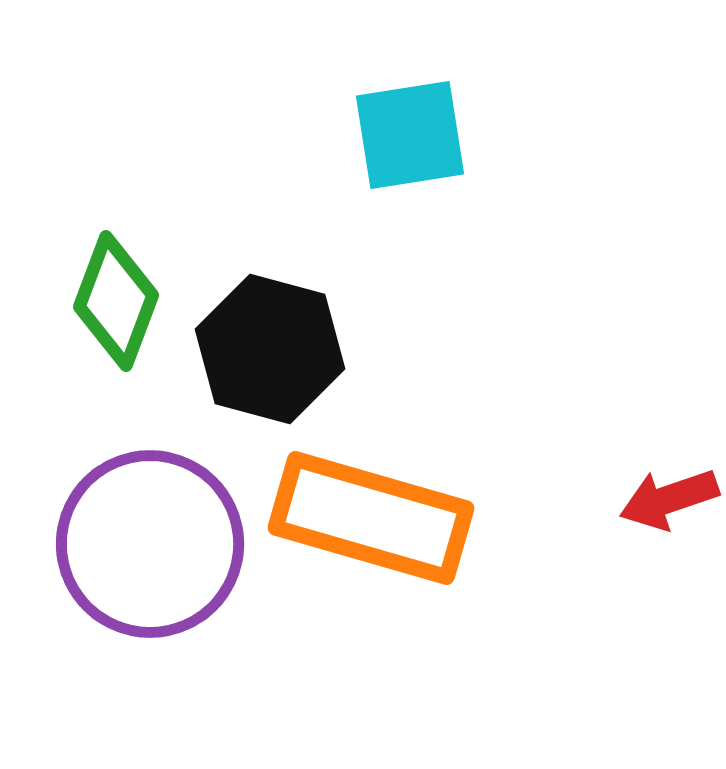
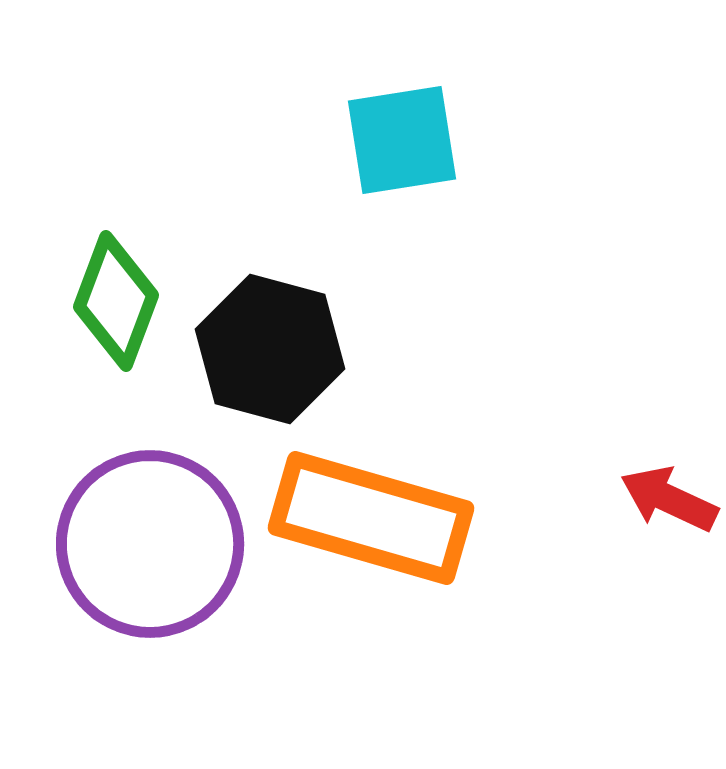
cyan square: moved 8 px left, 5 px down
red arrow: rotated 44 degrees clockwise
